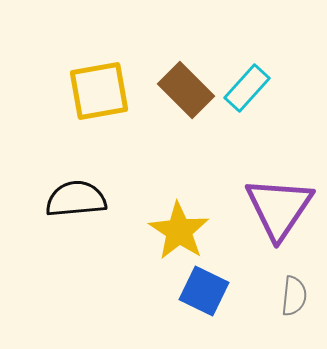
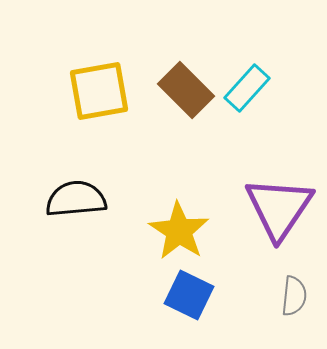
blue square: moved 15 px left, 4 px down
